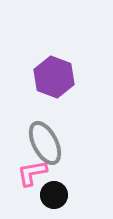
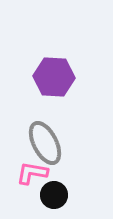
purple hexagon: rotated 18 degrees counterclockwise
pink L-shape: rotated 20 degrees clockwise
